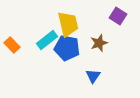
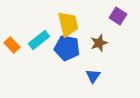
cyan rectangle: moved 8 px left
